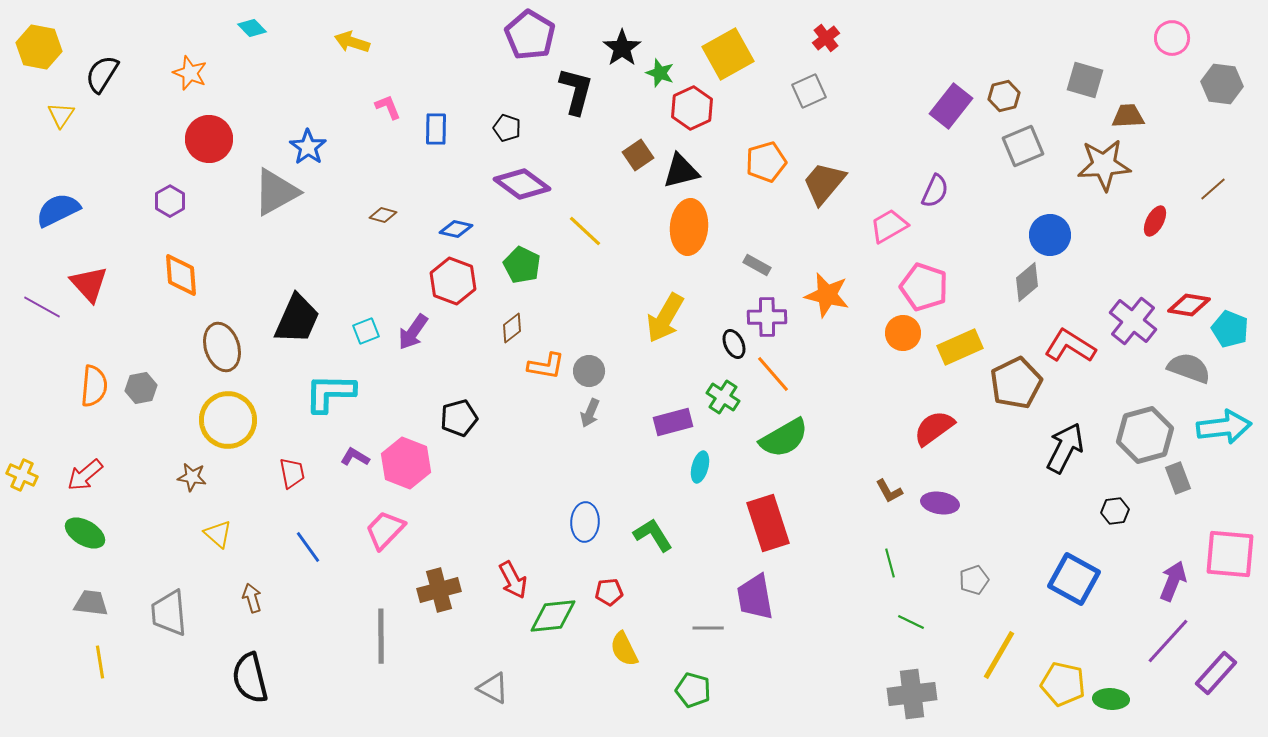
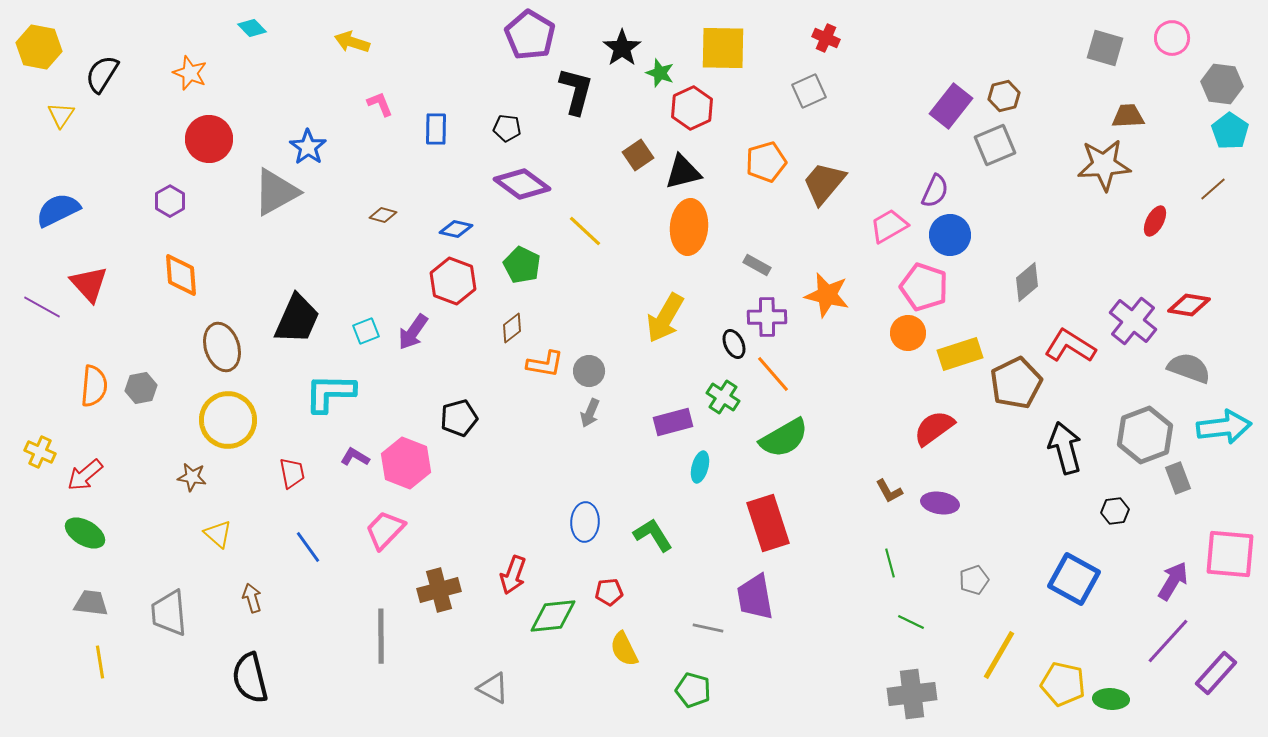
red cross at (826, 38): rotated 28 degrees counterclockwise
yellow square at (728, 54): moved 5 px left, 6 px up; rotated 30 degrees clockwise
gray square at (1085, 80): moved 20 px right, 32 px up
pink L-shape at (388, 107): moved 8 px left, 3 px up
black pentagon at (507, 128): rotated 12 degrees counterclockwise
gray square at (1023, 146): moved 28 px left, 1 px up
black triangle at (681, 171): moved 2 px right, 1 px down
blue circle at (1050, 235): moved 100 px left
cyan pentagon at (1230, 329): moved 198 px up; rotated 12 degrees clockwise
orange circle at (903, 333): moved 5 px right
yellow rectangle at (960, 347): moved 7 px down; rotated 6 degrees clockwise
orange L-shape at (546, 366): moved 1 px left, 2 px up
gray hexagon at (1145, 435): rotated 6 degrees counterclockwise
black arrow at (1065, 448): rotated 42 degrees counterclockwise
yellow cross at (22, 475): moved 18 px right, 23 px up
red arrow at (513, 580): moved 5 px up; rotated 48 degrees clockwise
purple arrow at (1173, 581): rotated 9 degrees clockwise
gray line at (708, 628): rotated 12 degrees clockwise
